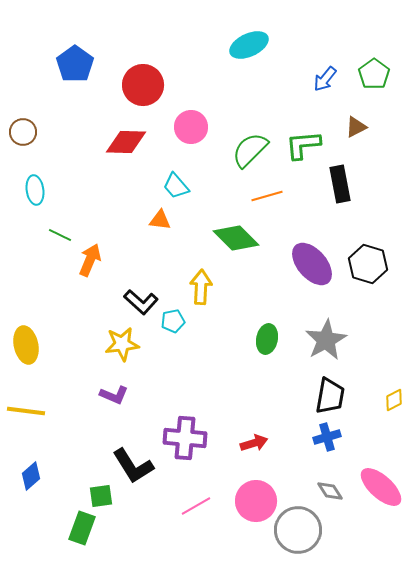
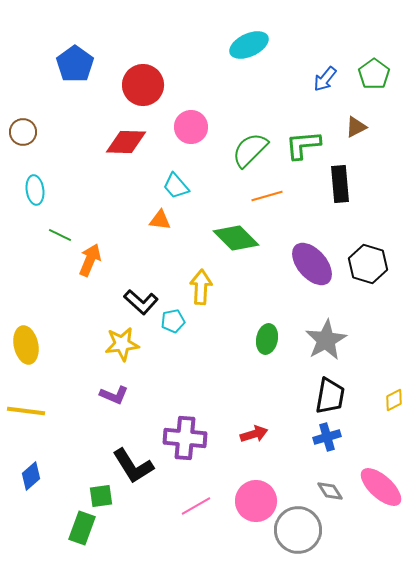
black rectangle at (340, 184): rotated 6 degrees clockwise
red arrow at (254, 443): moved 9 px up
